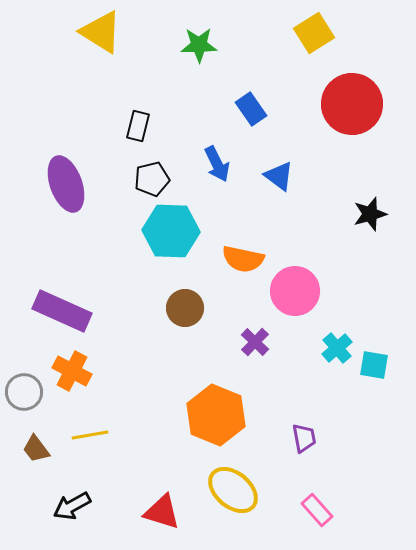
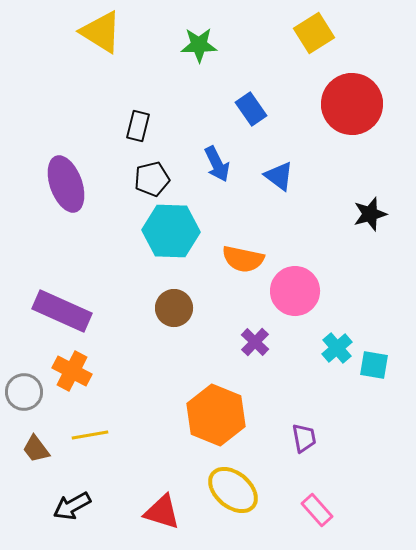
brown circle: moved 11 px left
